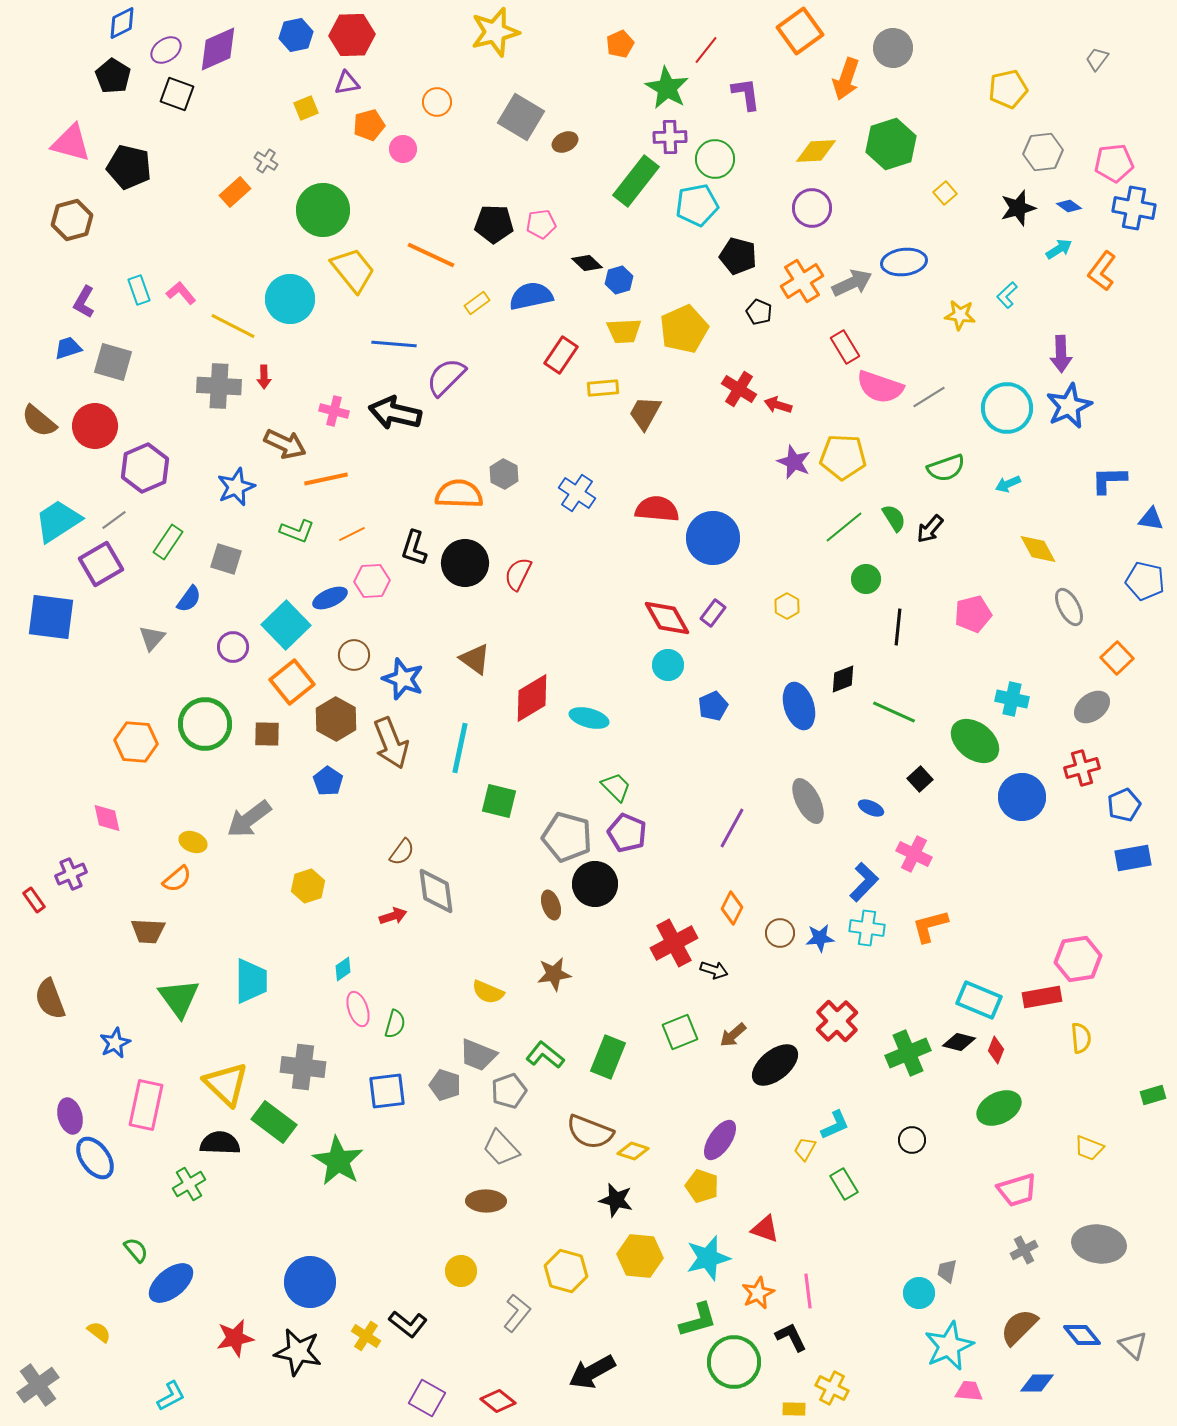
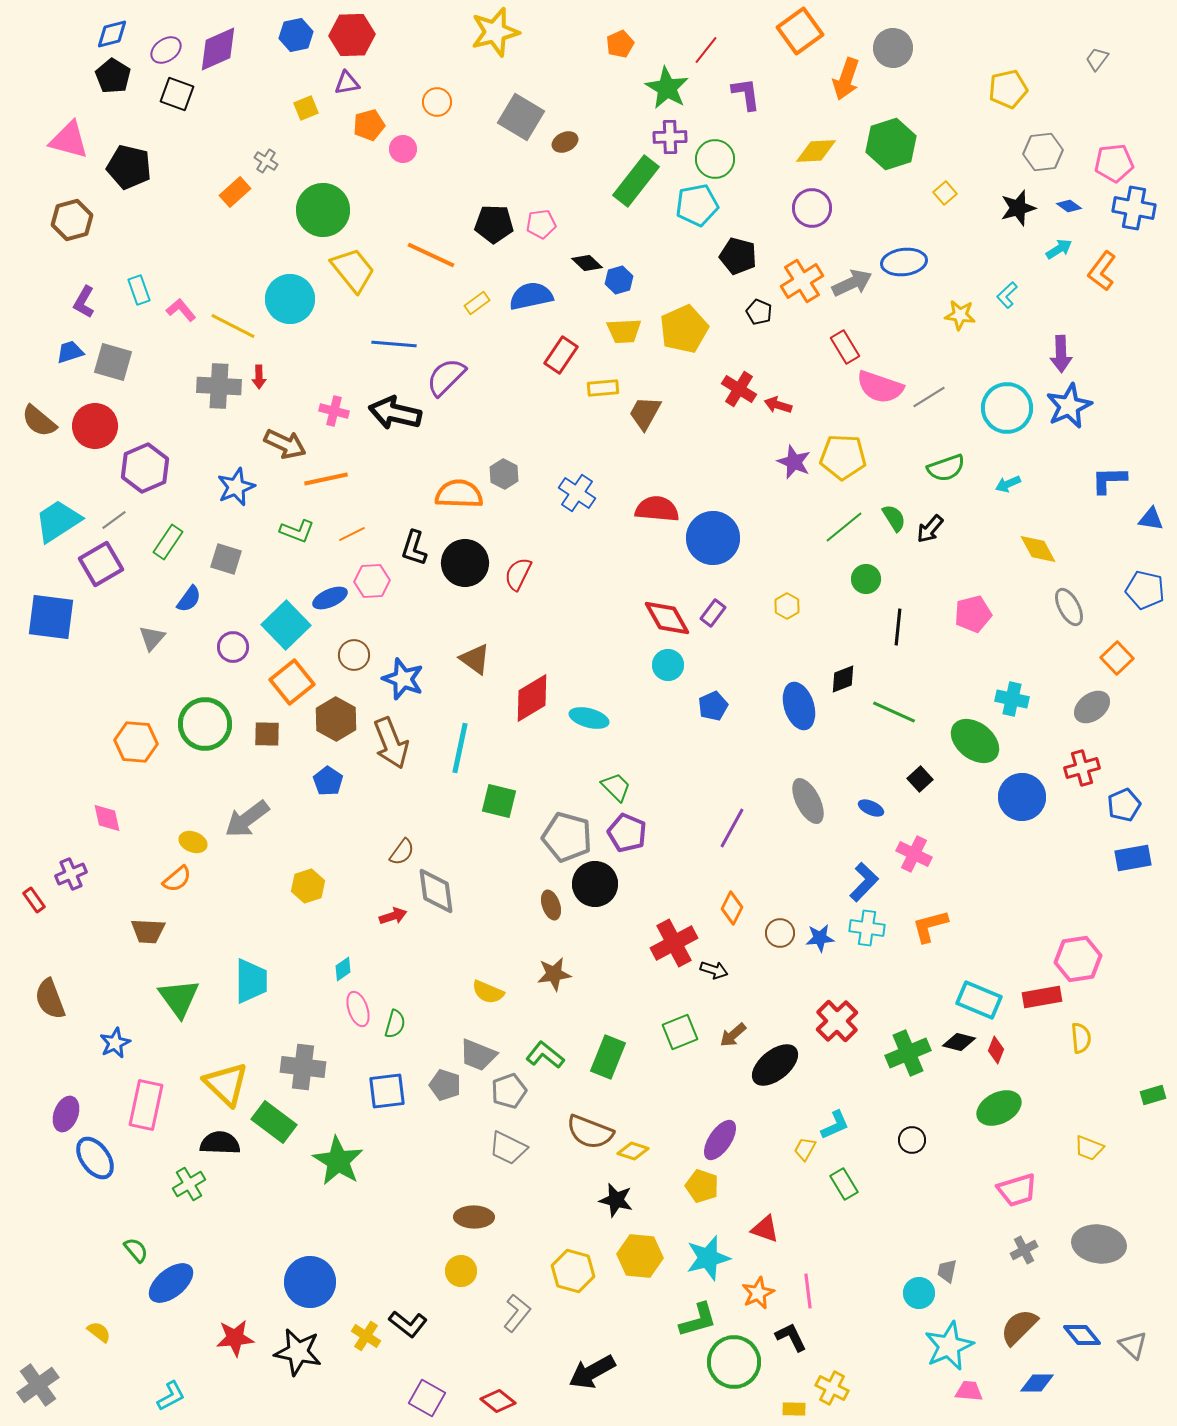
blue diamond at (122, 23): moved 10 px left, 11 px down; rotated 12 degrees clockwise
pink triangle at (71, 143): moved 2 px left, 3 px up
pink L-shape at (181, 293): moved 17 px down
blue trapezoid at (68, 348): moved 2 px right, 4 px down
red arrow at (264, 377): moved 5 px left
blue pentagon at (1145, 581): moved 9 px down
gray arrow at (249, 819): moved 2 px left
purple ellipse at (70, 1116): moved 4 px left, 2 px up; rotated 36 degrees clockwise
gray trapezoid at (501, 1148): moved 7 px right; rotated 21 degrees counterclockwise
brown ellipse at (486, 1201): moved 12 px left, 16 px down
yellow hexagon at (566, 1271): moved 7 px right
red star at (235, 1338): rotated 6 degrees clockwise
